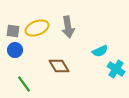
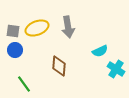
brown diamond: rotated 35 degrees clockwise
